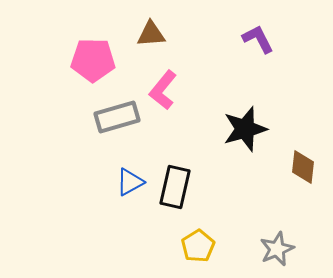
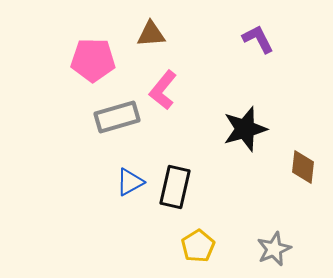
gray star: moved 3 px left
